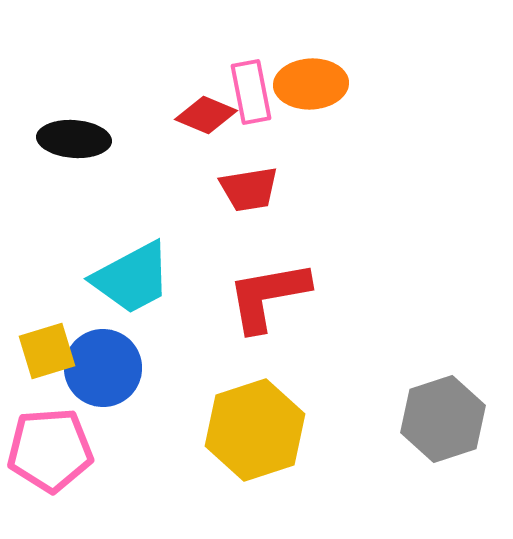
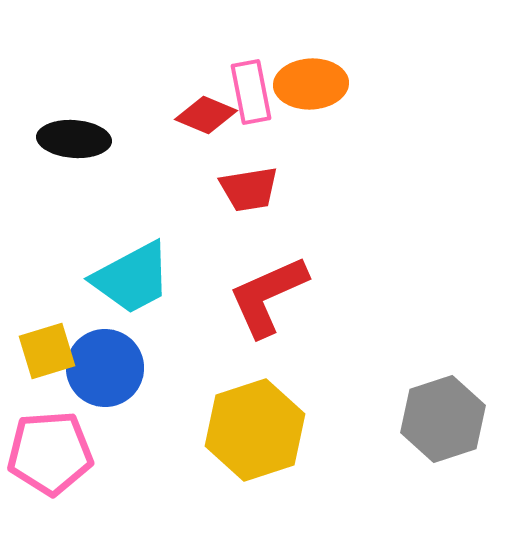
red L-shape: rotated 14 degrees counterclockwise
blue circle: moved 2 px right
pink pentagon: moved 3 px down
